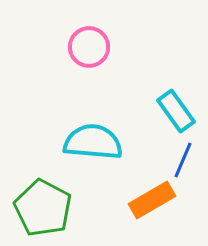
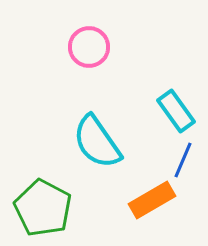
cyan semicircle: moved 4 px right; rotated 130 degrees counterclockwise
